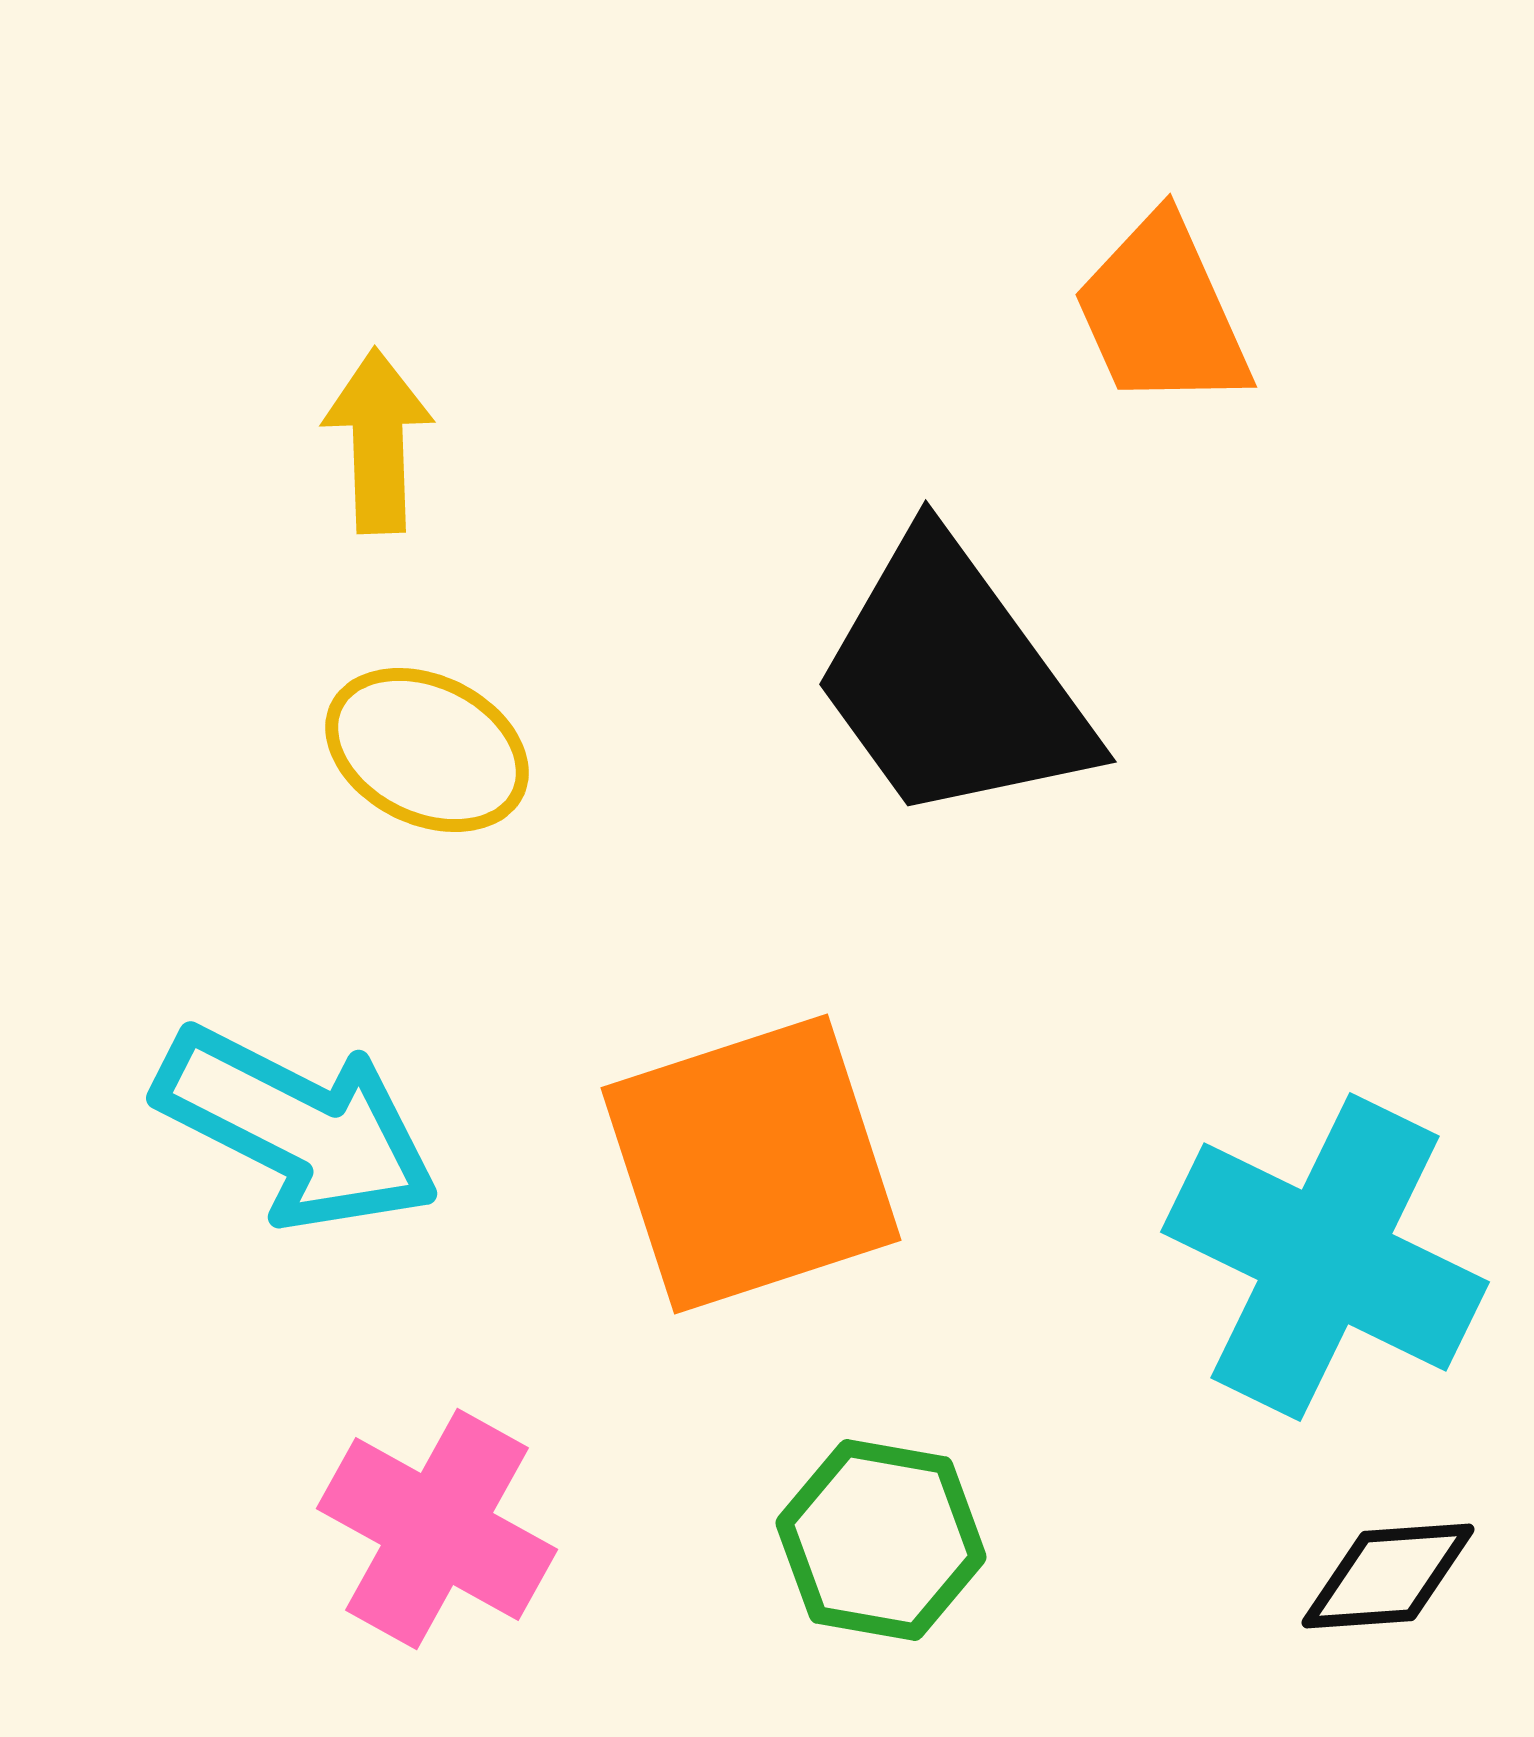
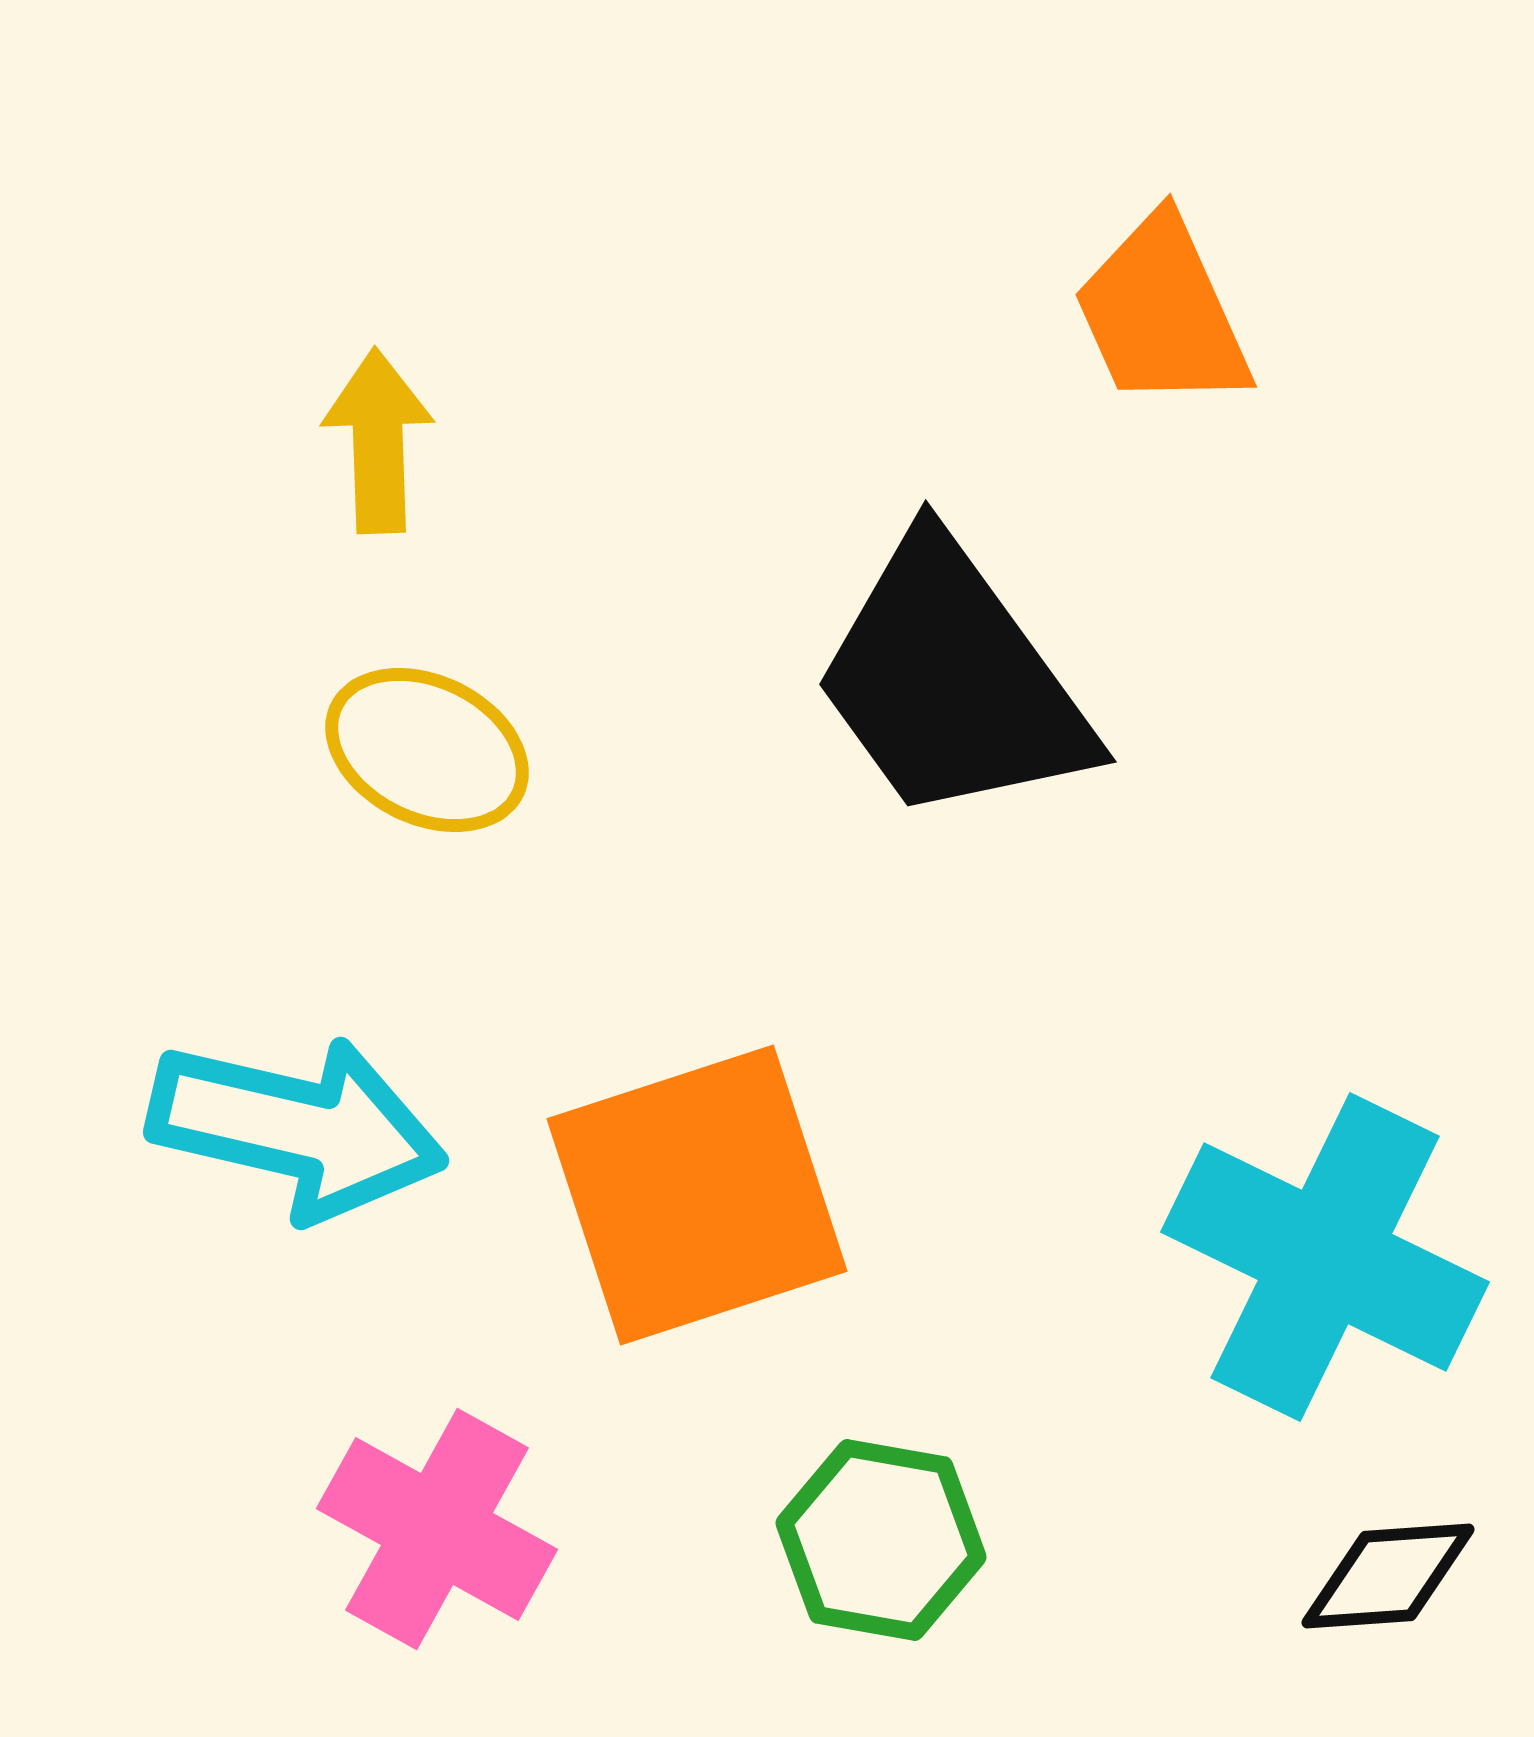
cyan arrow: rotated 14 degrees counterclockwise
orange square: moved 54 px left, 31 px down
